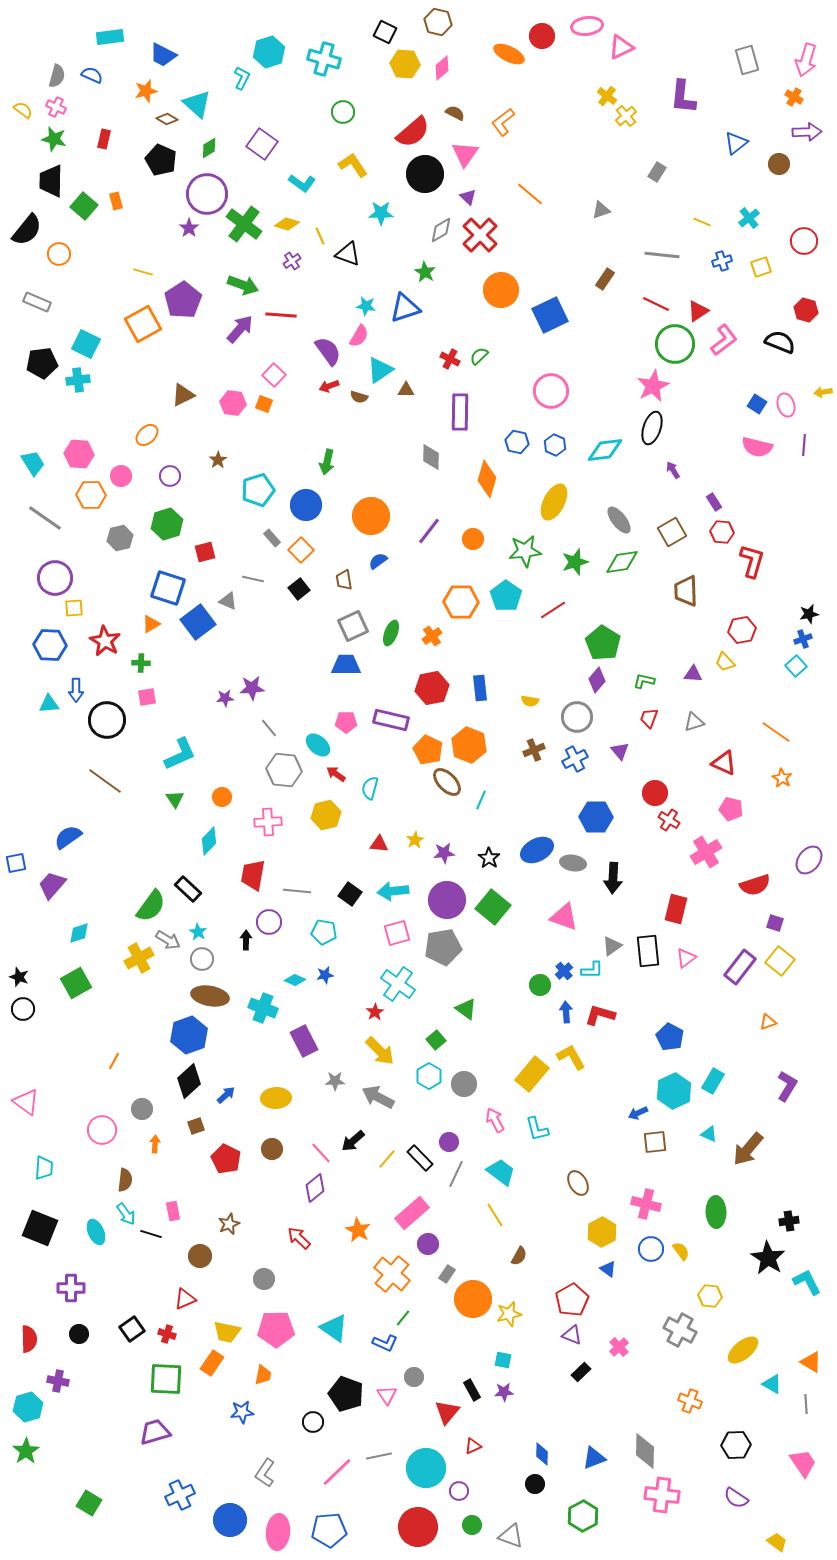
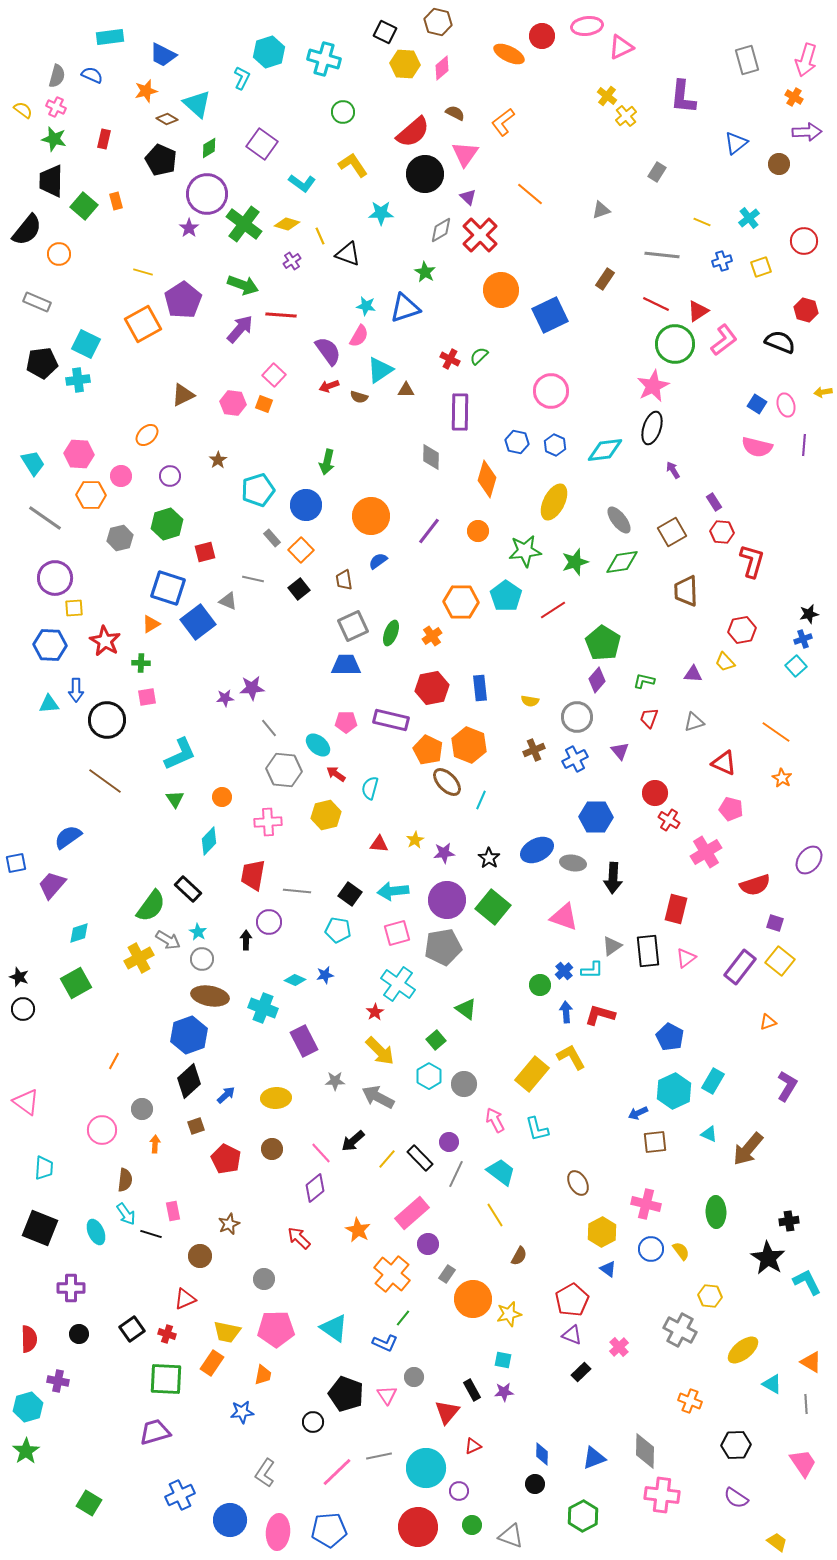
orange circle at (473, 539): moved 5 px right, 8 px up
cyan pentagon at (324, 932): moved 14 px right, 2 px up
